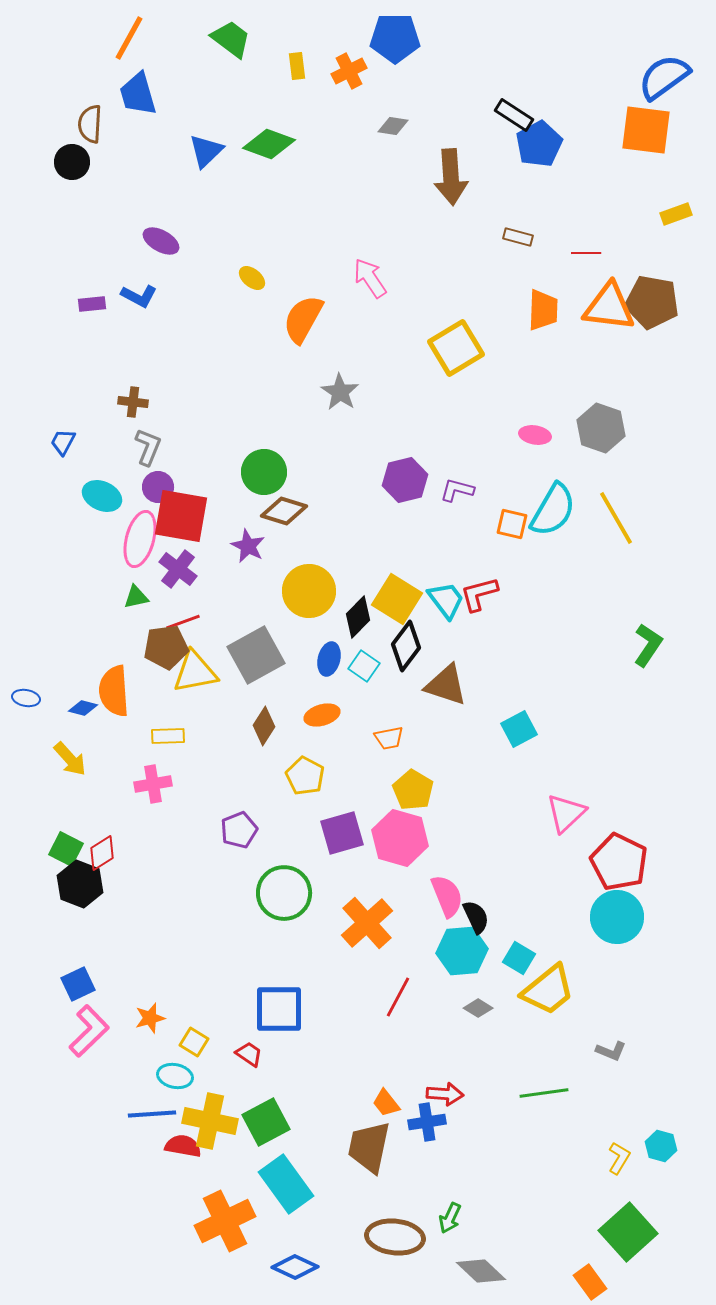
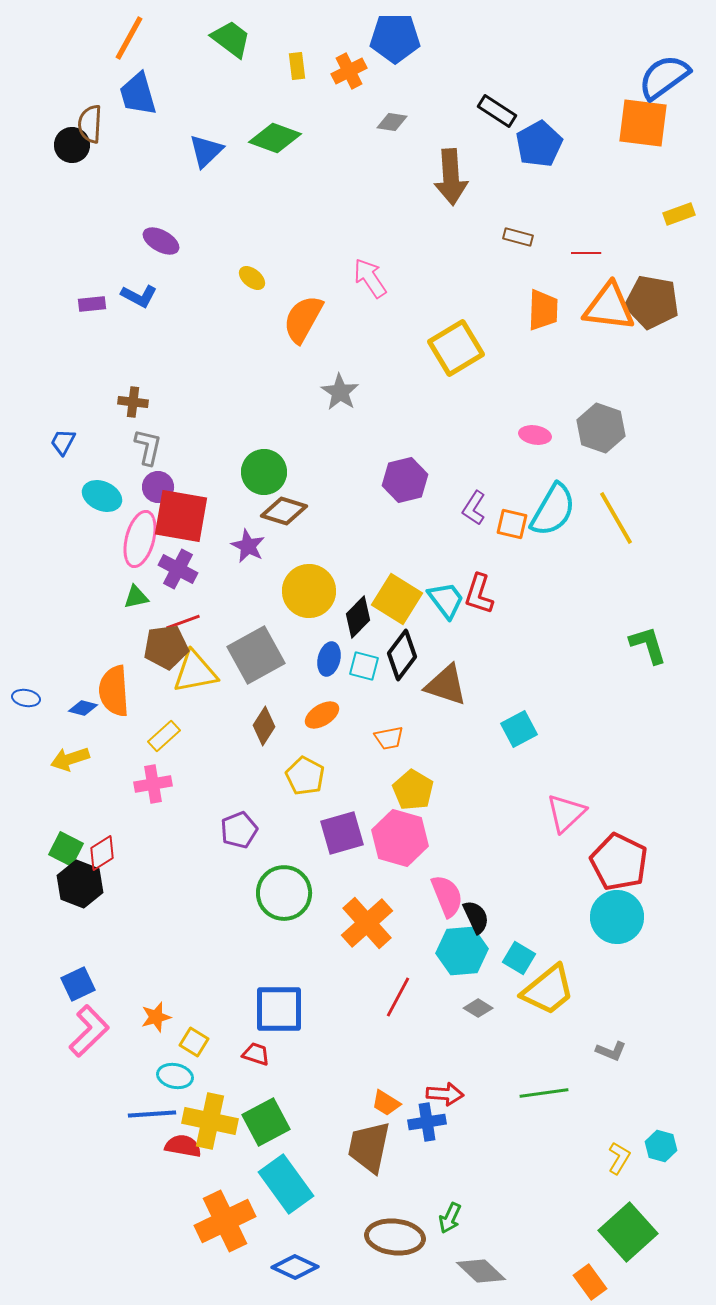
black rectangle at (514, 115): moved 17 px left, 4 px up
gray diamond at (393, 126): moved 1 px left, 4 px up
orange square at (646, 130): moved 3 px left, 7 px up
green diamond at (269, 144): moved 6 px right, 6 px up
black circle at (72, 162): moved 17 px up
yellow rectangle at (676, 214): moved 3 px right
gray L-shape at (148, 447): rotated 9 degrees counterclockwise
purple L-shape at (457, 490): moved 17 px right, 18 px down; rotated 72 degrees counterclockwise
purple cross at (178, 569): rotated 9 degrees counterclockwise
red L-shape at (479, 594): rotated 57 degrees counterclockwise
green L-shape at (648, 645): rotated 51 degrees counterclockwise
black diamond at (406, 646): moved 4 px left, 9 px down
cyan square at (364, 666): rotated 20 degrees counterclockwise
orange ellipse at (322, 715): rotated 16 degrees counterclockwise
yellow rectangle at (168, 736): moved 4 px left; rotated 40 degrees counterclockwise
yellow arrow at (70, 759): rotated 114 degrees clockwise
orange star at (150, 1018): moved 6 px right, 1 px up
red trapezoid at (249, 1054): moved 7 px right; rotated 16 degrees counterclockwise
orange trapezoid at (386, 1103): rotated 20 degrees counterclockwise
